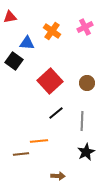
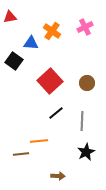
blue triangle: moved 4 px right
